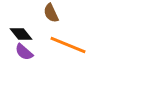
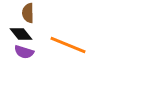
brown semicircle: moved 23 px left; rotated 24 degrees clockwise
purple semicircle: rotated 24 degrees counterclockwise
